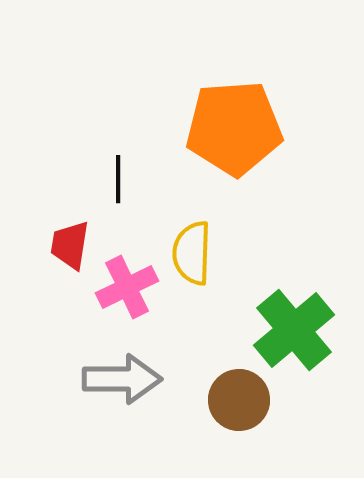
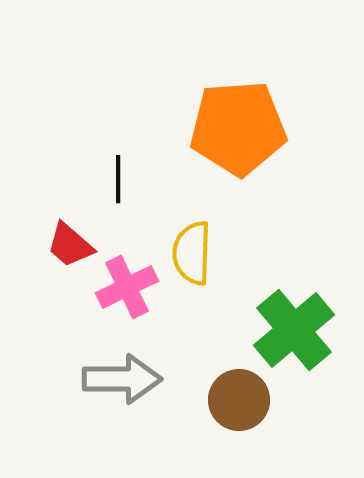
orange pentagon: moved 4 px right
red trapezoid: rotated 58 degrees counterclockwise
